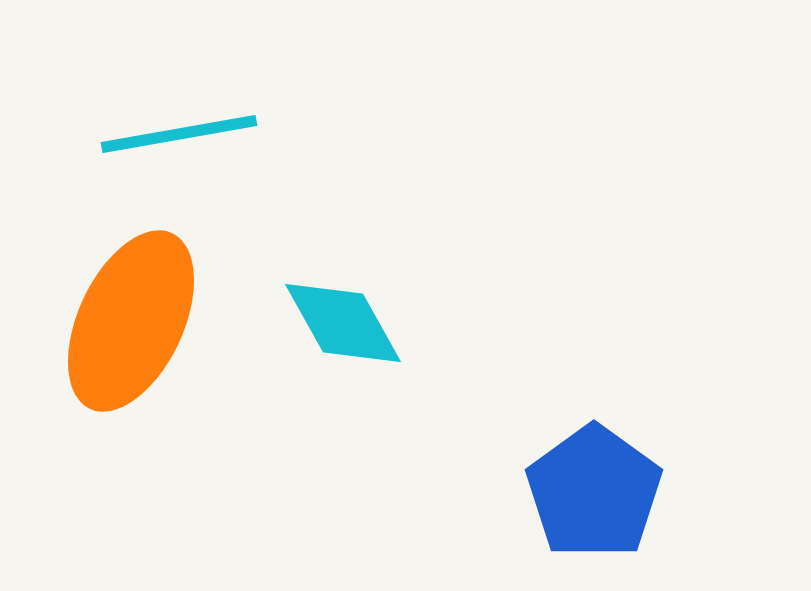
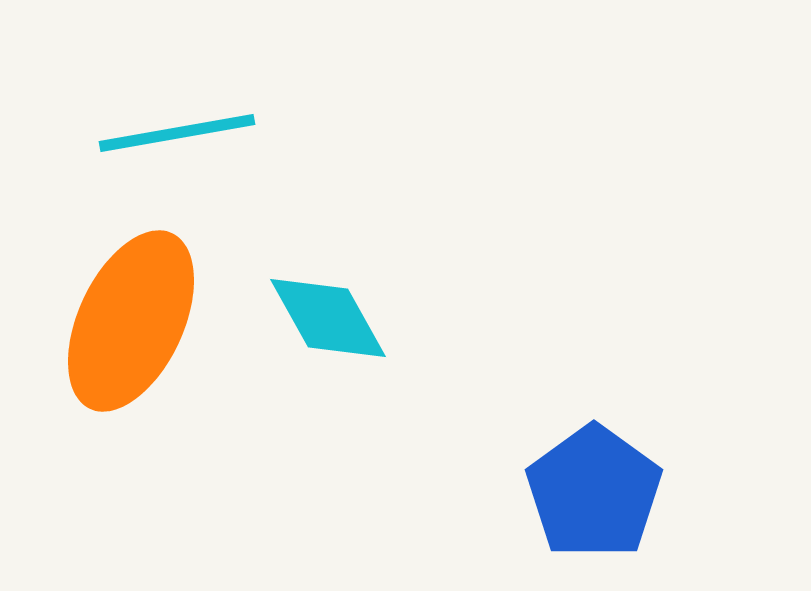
cyan line: moved 2 px left, 1 px up
cyan diamond: moved 15 px left, 5 px up
